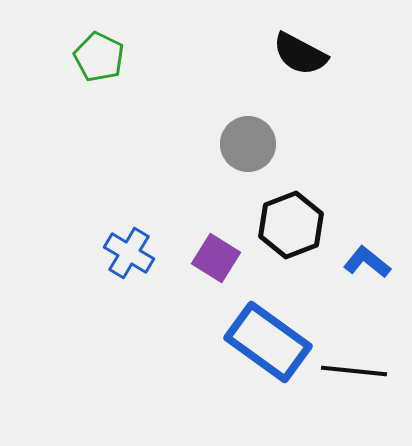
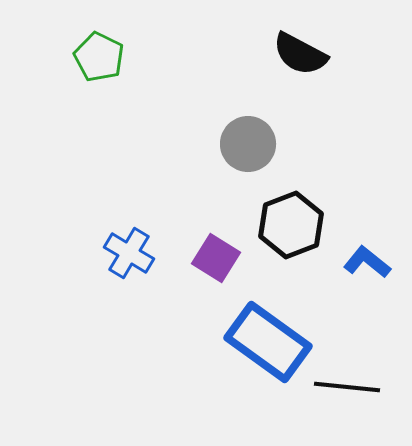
black line: moved 7 px left, 16 px down
